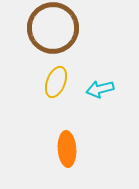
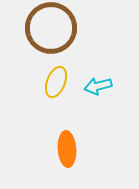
brown circle: moved 2 px left
cyan arrow: moved 2 px left, 3 px up
